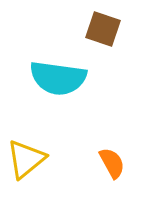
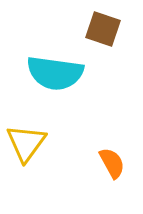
cyan semicircle: moved 3 px left, 5 px up
yellow triangle: moved 16 px up; rotated 15 degrees counterclockwise
